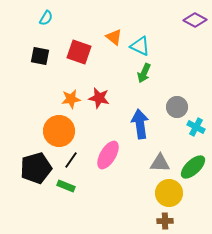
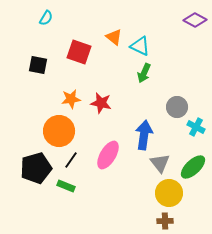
black square: moved 2 px left, 9 px down
red star: moved 2 px right, 5 px down
blue arrow: moved 4 px right, 11 px down; rotated 16 degrees clockwise
gray triangle: rotated 50 degrees clockwise
